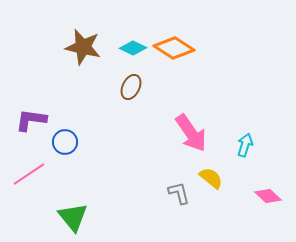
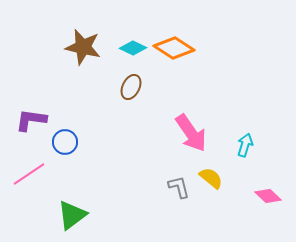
gray L-shape: moved 6 px up
green triangle: moved 1 px left, 2 px up; rotated 32 degrees clockwise
